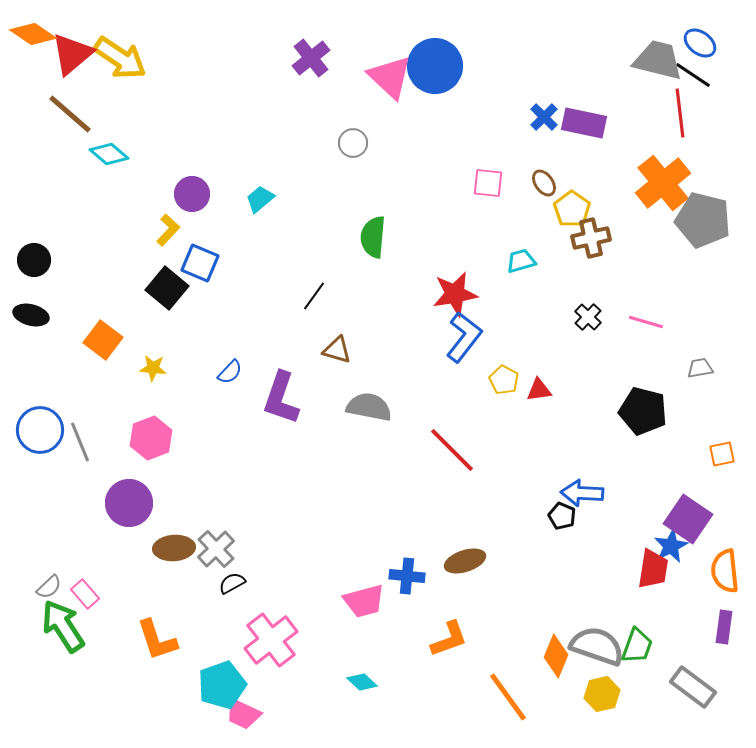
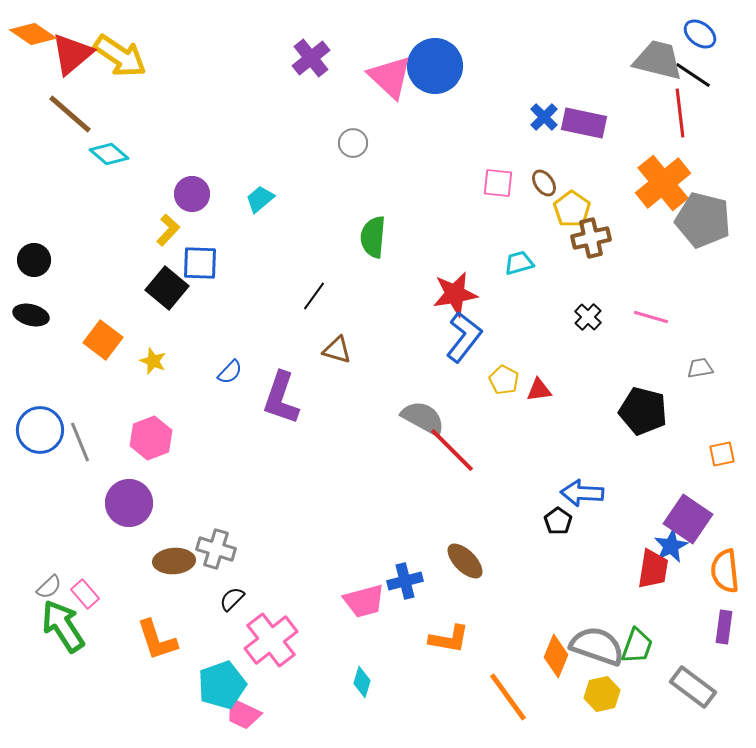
blue ellipse at (700, 43): moved 9 px up
yellow arrow at (120, 58): moved 2 px up
pink square at (488, 183): moved 10 px right
cyan trapezoid at (521, 261): moved 2 px left, 2 px down
blue square at (200, 263): rotated 21 degrees counterclockwise
pink line at (646, 322): moved 5 px right, 5 px up
yellow star at (153, 368): moved 7 px up; rotated 16 degrees clockwise
gray semicircle at (369, 407): moved 54 px right, 11 px down; rotated 18 degrees clockwise
black pentagon at (562, 516): moved 4 px left, 5 px down; rotated 12 degrees clockwise
brown ellipse at (174, 548): moved 13 px down
gray cross at (216, 549): rotated 30 degrees counterclockwise
brown ellipse at (465, 561): rotated 63 degrees clockwise
blue cross at (407, 576): moved 2 px left, 5 px down; rotated 20 degrees counterclockwise
black semicircle at (232, 583): moved 16 px down; rotated 16 degrees counterclockwise
orange L-shape at (449, 639): rotated 30 degrees clockwise
cyan diamond at (362, 682): rotated 64 degrees clockwise
